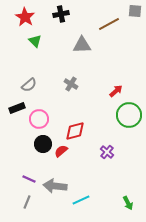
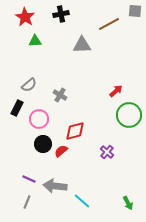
green triangle: rotated 48 degrees counterclockwise
gray cross: moved 11 px left, 11 px down
black rectangle: rotated 42 degrees counterclockwise
cyan line: moved 1 px right, 1 px down; rotated 66 degrees clockwise
